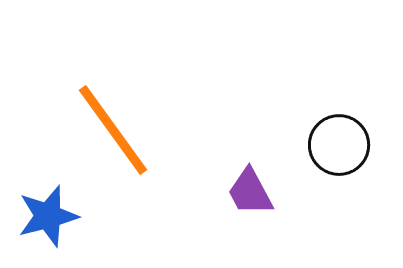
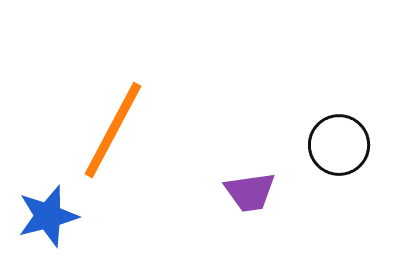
orange line: rotated 64 degrees clockwise
purple trapezoid: rotated 70 degrees counterclockwise
